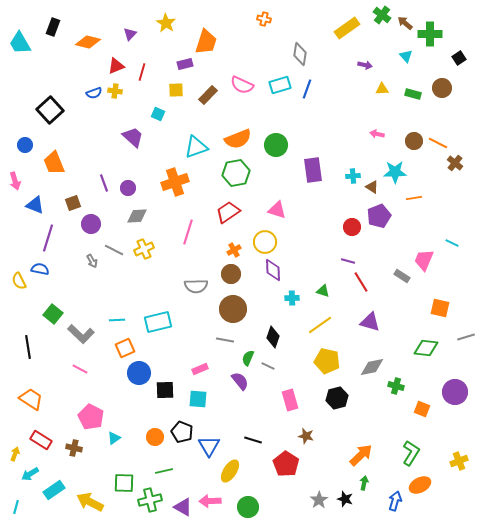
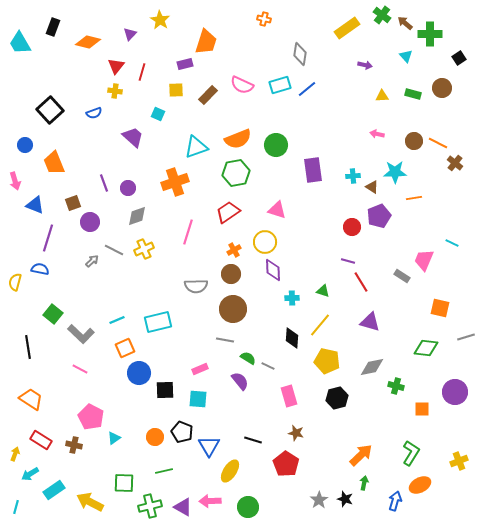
yellow star at (166, 23): moved 6 px left, 3 px up
red triangle at (116, 66): rotated 30 degrees counterclockwise
blue line at (307, 89): rotated 30 degrees clockwise
yellow triangle at (382, 89): moved 7 px down
blue semicircle at (94, 93): moved 20 px down
gray diamond at (137, 216): rotated 15 degrees counterclockwise
purple circle at (91, 224): moved 1 px left, 2 px up
gray arrow at (92, 261): rotated 104 degrees counterclockwise
yellow semicircle at (19, 281): moved 4 px left, 1 px down; rotated 42 degrees clockwise
cyan line at (117, 320): rotated 21 degrees counterclockwise
yellow line at (320, 325): rotated 15 degrees counterclockwise
black diamond at (273, 337): moved 19 px right, 1 px down; rotated 15 degrees counterclockwise
green semicircle at (248, 358): rotated 98 degrees clockwise
pink rectangle at (290, 400): moved 1 px left, 4 px up
orange square at (422, 409): rotated 21 degrees counterclockwise
brown star at (306, 436): moved 10 px left, 3 px up
brown cross at (74, 448): moved 3 px up
green cross at (150, 500): moved 6 px down
